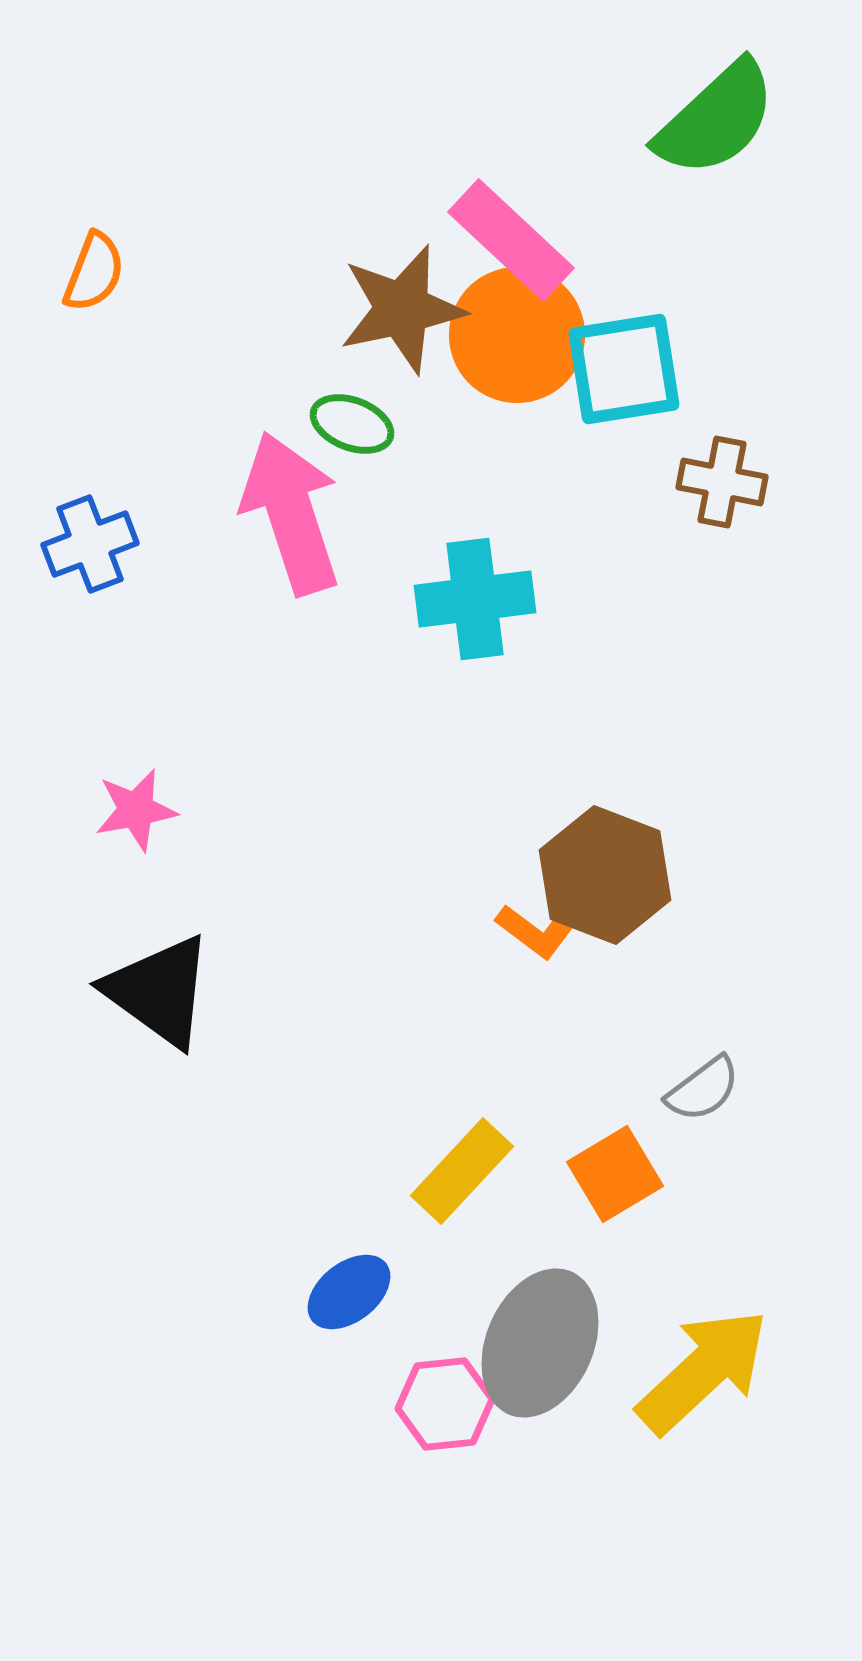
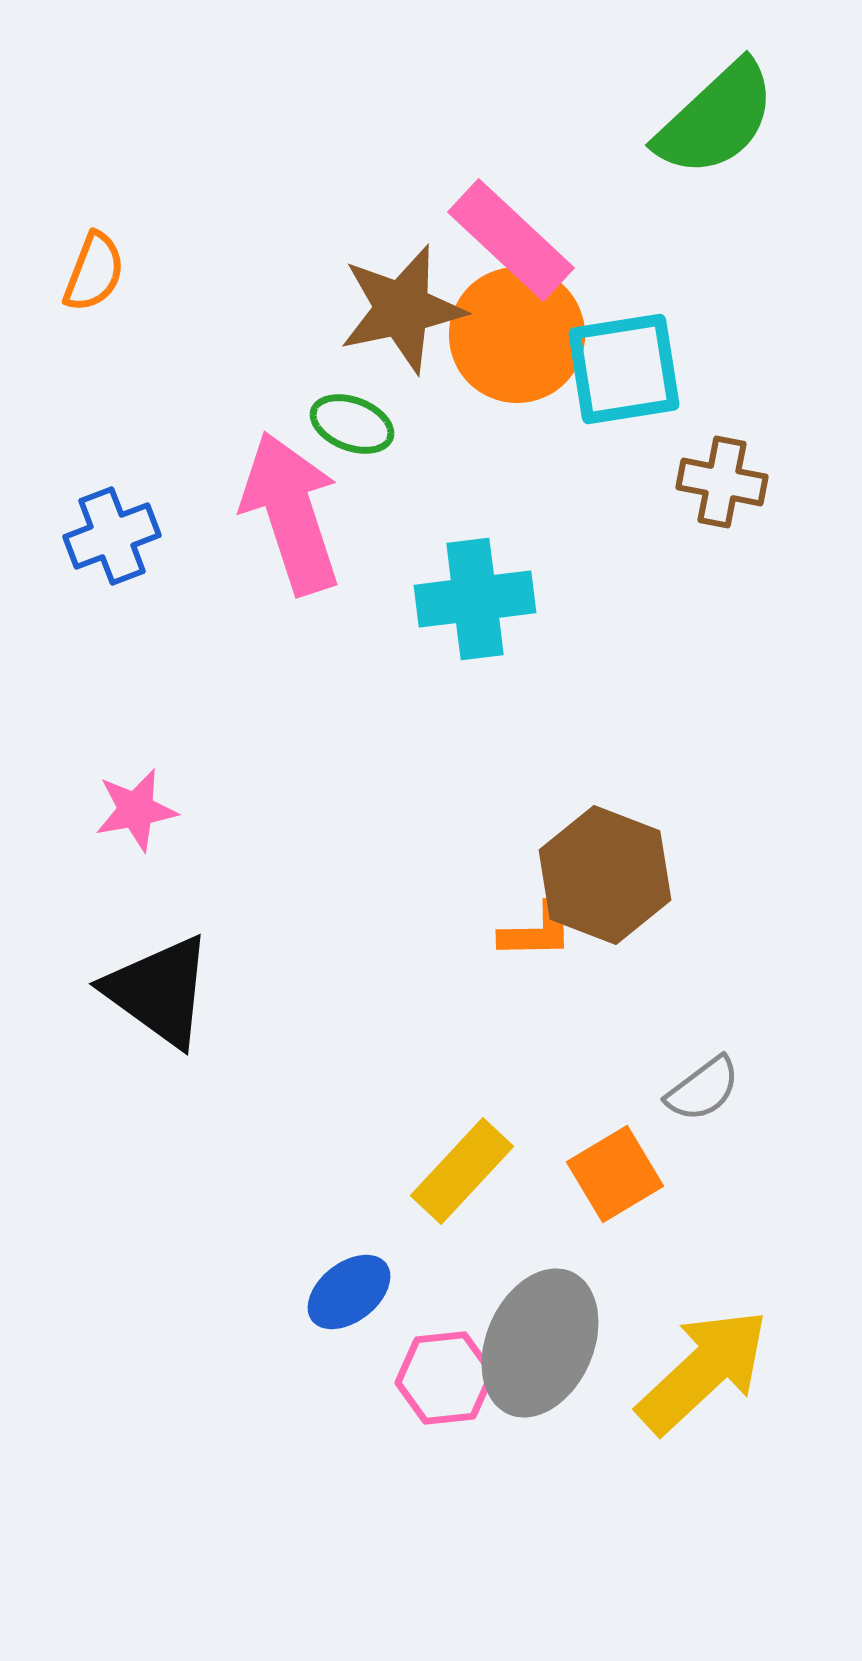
blue cross: moved 22 px right, 8 px up
orange L-shape: rotated 38 degrees counterclockwise
pink hexagon: moved 26 px up
